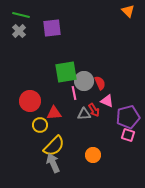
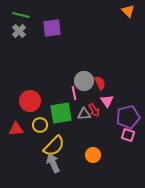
green square: moved 5 px left, 41 px down
pink triangle: rotated 32 degrees clockwise
red triangle: moved 38 px left, 16 px down
